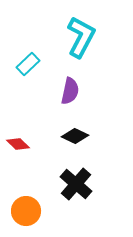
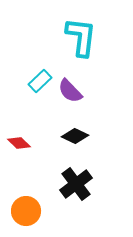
cyan L-shape: rotated 21 degrees counterclockwise
cyan rectangle: moved 12 px right, 17 px down
purple semicircle: rotated 124 degrees clockwise
red diamond: moved 1 px right, 1 px up
black cross: rotated 12 degrees clockwise
